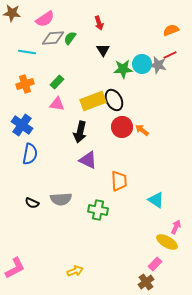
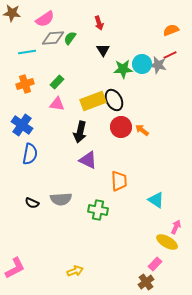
cyan line: rotated 18 degrees counterclockwise
red circle: moved 1 px left
